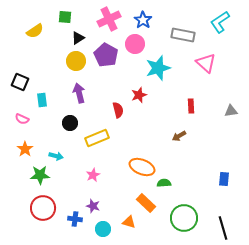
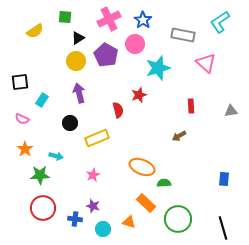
black square: rotated 30 degrees counterclockwise
cyan rectangle: rotated 40 degrees clockwise
green circle: moved 6 px left, 1 px down
